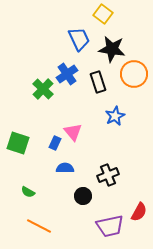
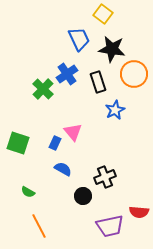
blue star: moved 6 px up
blue semicircle: moved 2 px left, 1 px down; rotated 30 degrees clockwise
black cross: moved 3 px left, 2 px down
red semicircle: rotated 66 degrees clockwise
orange line: rotated 35 degrees clockwise
